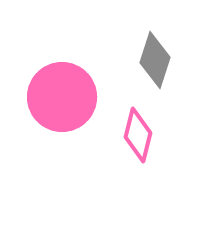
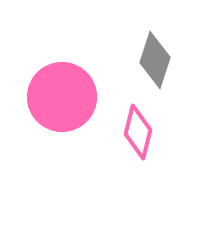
pink diamond: moved 3 px up
